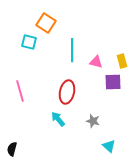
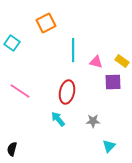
orange square: rotated 30 degrees clockwise
cyan square: moved 17 px left, 1 px down; rotated 21 degrees clockwise
cyan line: moved 1 px right
yellow rectangle: rotated 40 degrees counterclockwise
pink line: rotated 40 degrees counterclockwise
gray star: rotated 16 degrees counterclockwise
cyan triangle: rotated 32 degrees clockwise
